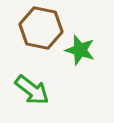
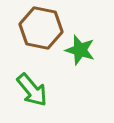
green arrow: rotated 12 degrees clockwise
